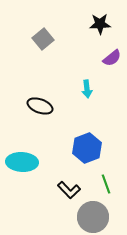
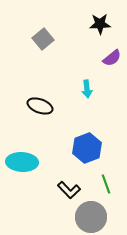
gray circle: moved 2 px left
